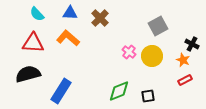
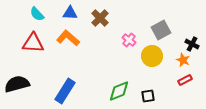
gray square: moved 3 px right, 4 px down
pink cross: moved 12 px up
black semicircle: moved 11 px left, 10 px down
blue rectangle: moved 4 px right
